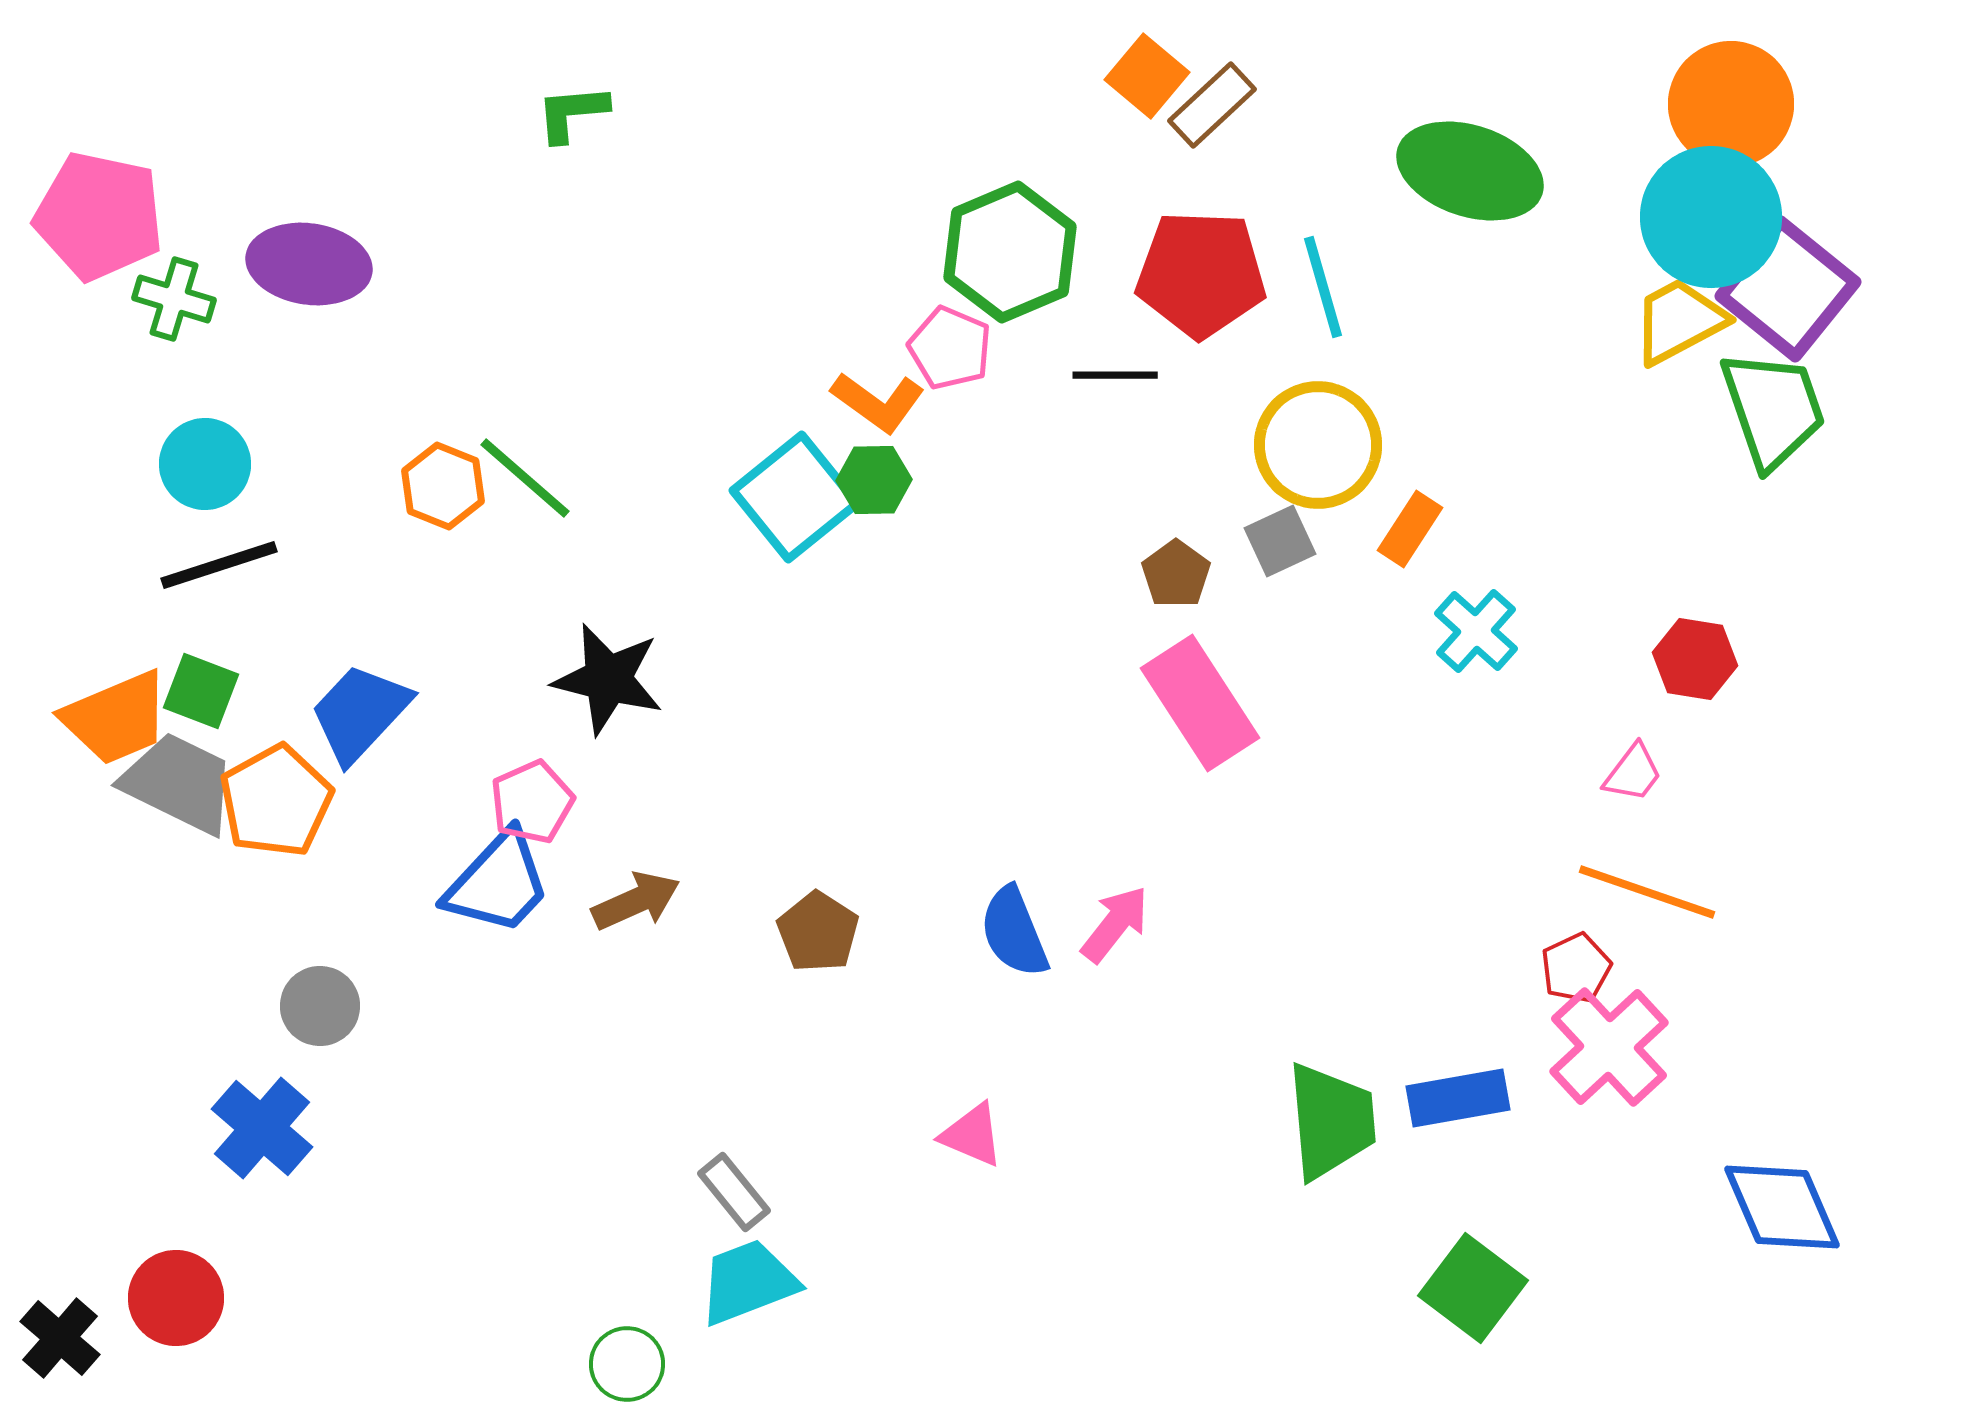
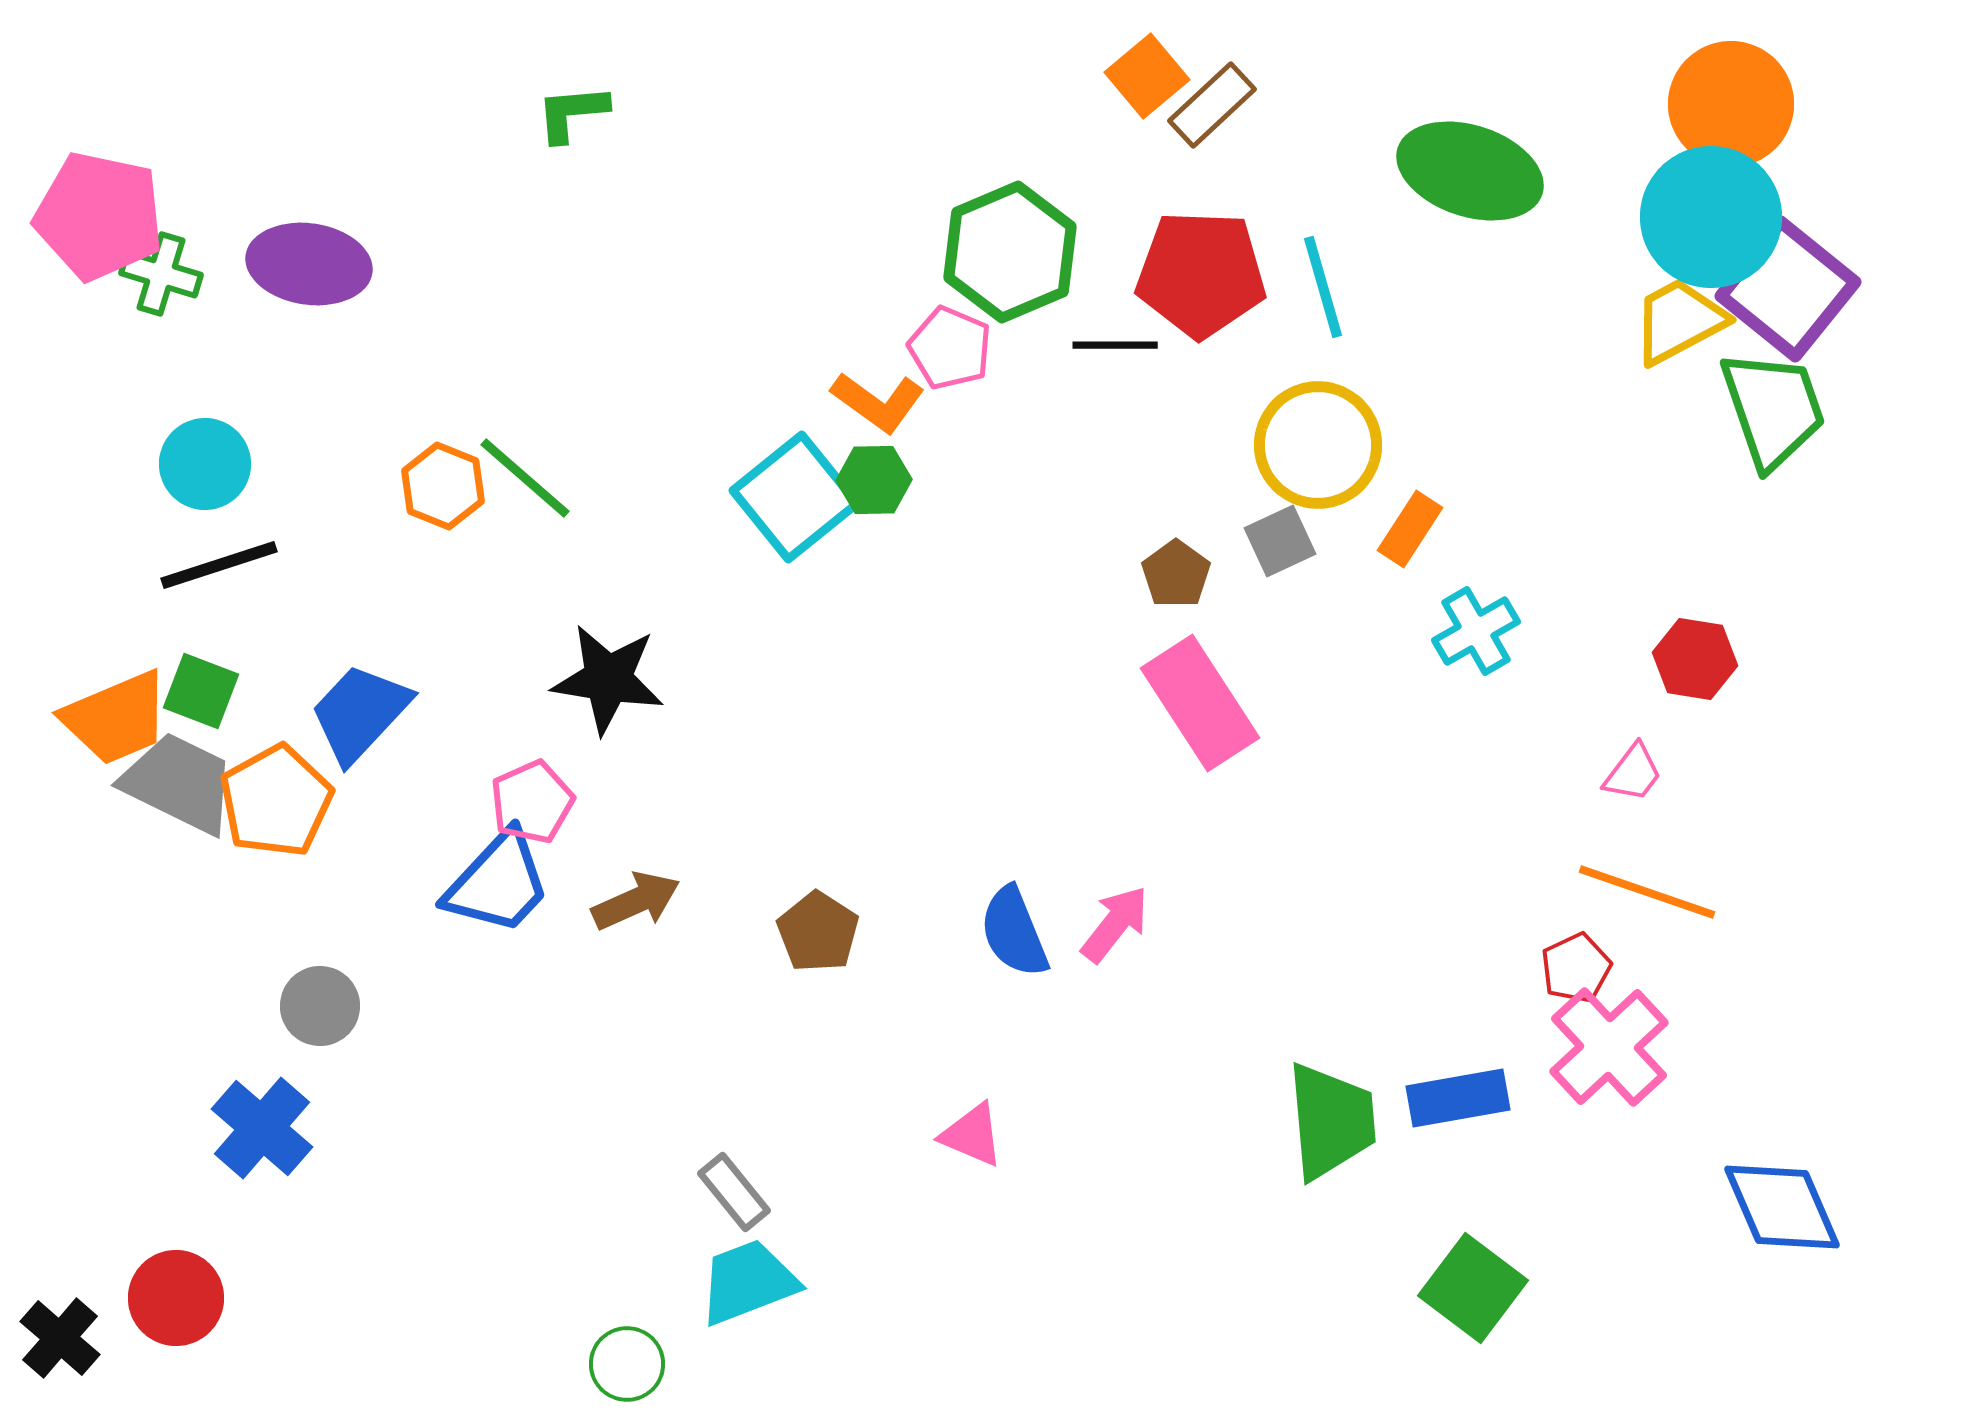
orange square at (1147, 76): rotated 10 degrees clockwise
green cross at (174, 299): moved 13 px left, 25 px up
black line at (1115, 375): moved 30 px up
cyan cross at (1476, 631): rotated 18 degrees clockwise
black star at (608, 679): rotated 5 degrees counterclockwise
